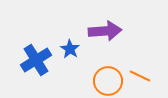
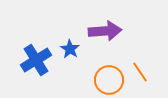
orange line: moved 4 px up; rotated 30 degrees clockwise
orange circle: moved 1 px right, 1 px up
